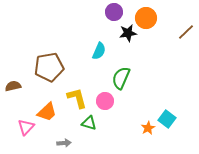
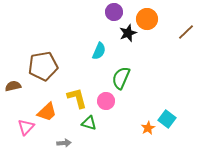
orange circle: moved 1 px right, 1 px down
black star: rotated 12 degrees counterclockwise
brown pentagon: moved 6 px left, 1 px up
pink circle: moved 1 px right
